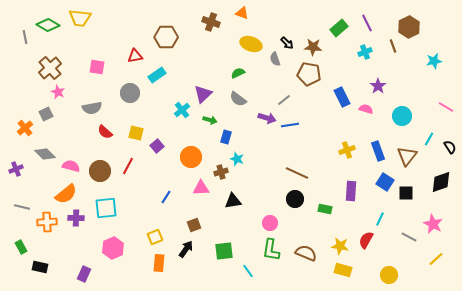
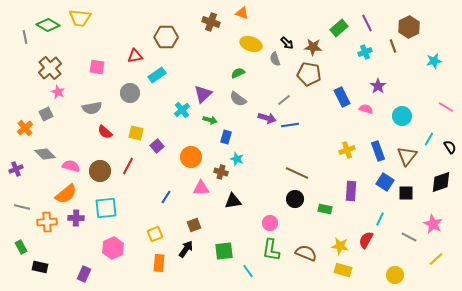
brown cross at (221, 172): rotated 32 degrees clockwise
yellow square at (155, 237): moved 3 px up
yellow circle at (389, 275): moved 6 px right
